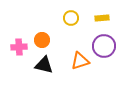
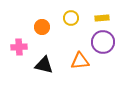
orange circle: moved 13 px up
purple circle: moved 1 px left, 4 px up
orange triangle: rotated 12 degrees clockwise
